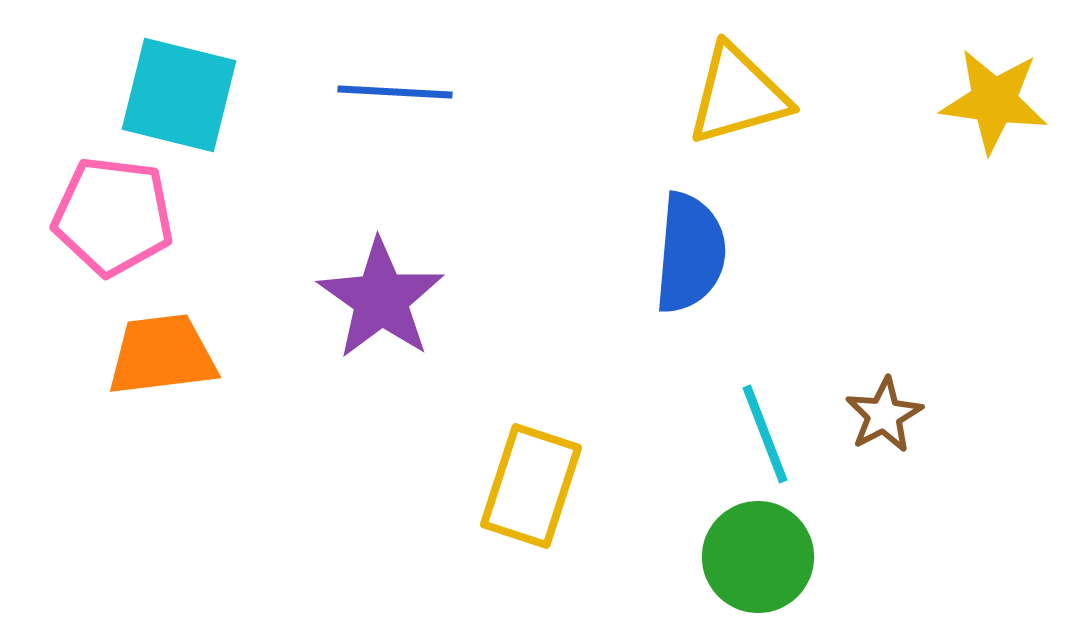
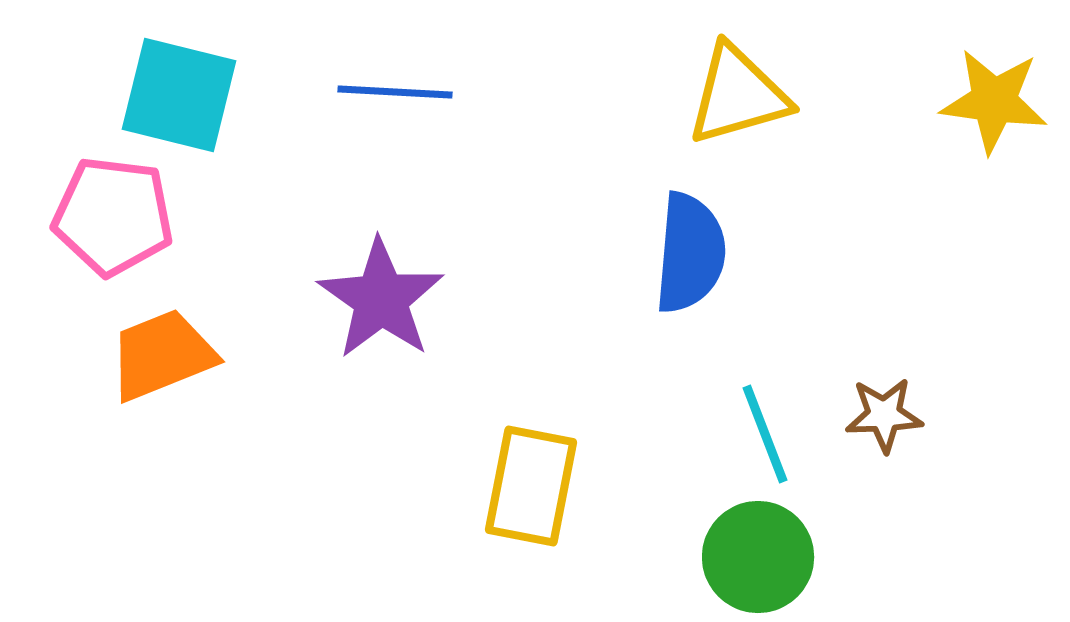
orange trapezoid: rotated 15 degrees counterclockwise
brown star: rotated 26 degrees clockwise
yellow rectangle: rotated 7 degrees counterclockwise
